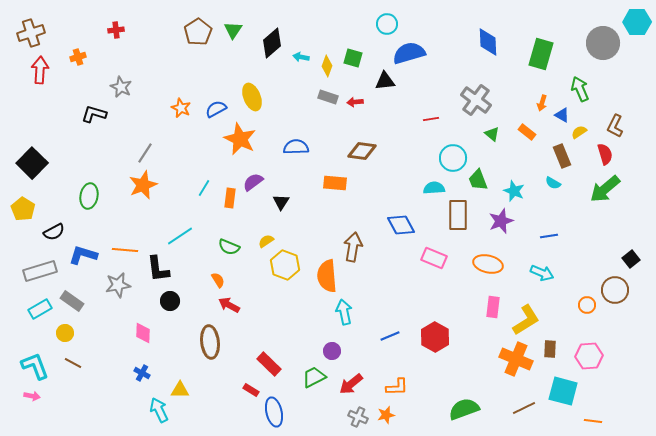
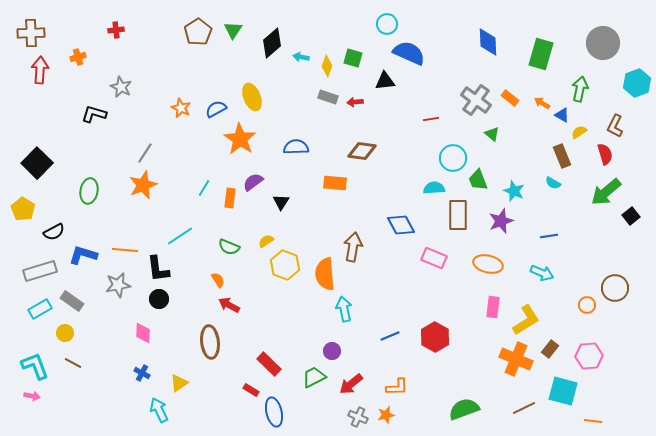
cyan hexagon at (637, 22): moved 61 px down; rotated 20 degrees counterclockwise
brown cross at (31, 33): rotated 16 degrees clockwise
blue semicircle at (409, 53): rotated 40 degrees clockwise
green arrow at (580, 89): rotated 35 degrees clockwise
orange arrow at (542, 103): rotated 105 degrees clockwise
orange rectangle at (527, 132): moved 17 px left, 34 px up
orange star at (240, 139): rotated 8 degrees clockwise
black square at (32, 163): moved 5 px right
green arrow at (605, 189): moved 1 px right, 3 px down
green ellipse at (89, 196): moved 5 px up
black square at (631, 259): moved 43 px up
orange semicircle at (327, 276): moved 2 px left, 2 px up
brown circle at (615, 290): moved 2 px up
black circle at (170, 301): moved 11 px left, 2 px up
cyan arrow at (344, 312): moved 3 px up
brown rectangle at (550, 349): rotated 36 degrees clockwise
yellow triangle at (180, 390): moved 1 px left, 7 px up; rotated 36 degrees counterclockwise
